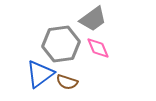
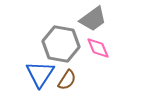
gray hexagon: rotated 18 degrees clockwise
blue triangle: rotated 20 degrees counterclockwise
brown semicircle: moved 2 px up; rotated 75 degrees counterclockwise
